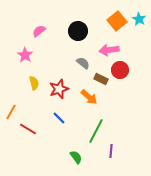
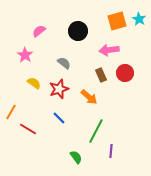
orange square: rotated 24 degrees clockwise
gray semicircle: moved 19 px left
red circle: moved 5 px right, 3 px down
brown rectangle: moved 4 px up; rotated 40 degrees clockwise
yellow semicircle: rotated 40 degrees counterclockwise
